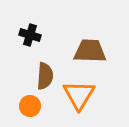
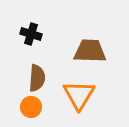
black cross: moved 1 px right, 1 px up
brown semicircle: moved 8 px left, 2 px down
orange circle: moved 1 px right, 1 px down
